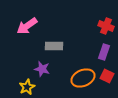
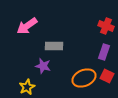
purple star: moved 1 px right, 3 px up
orange ellipse: moved 1 px right
